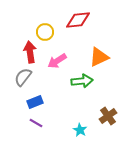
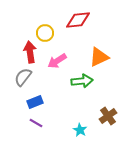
yellow circle: moved 1 px down
